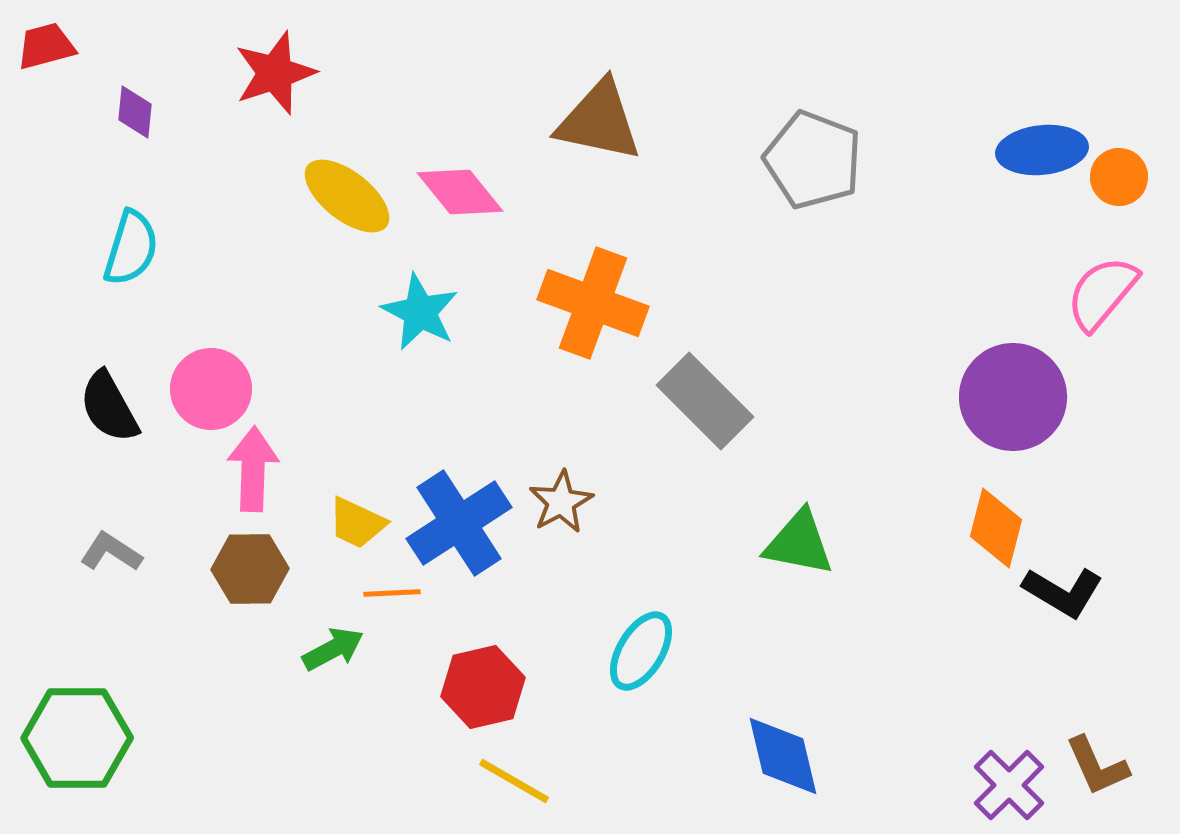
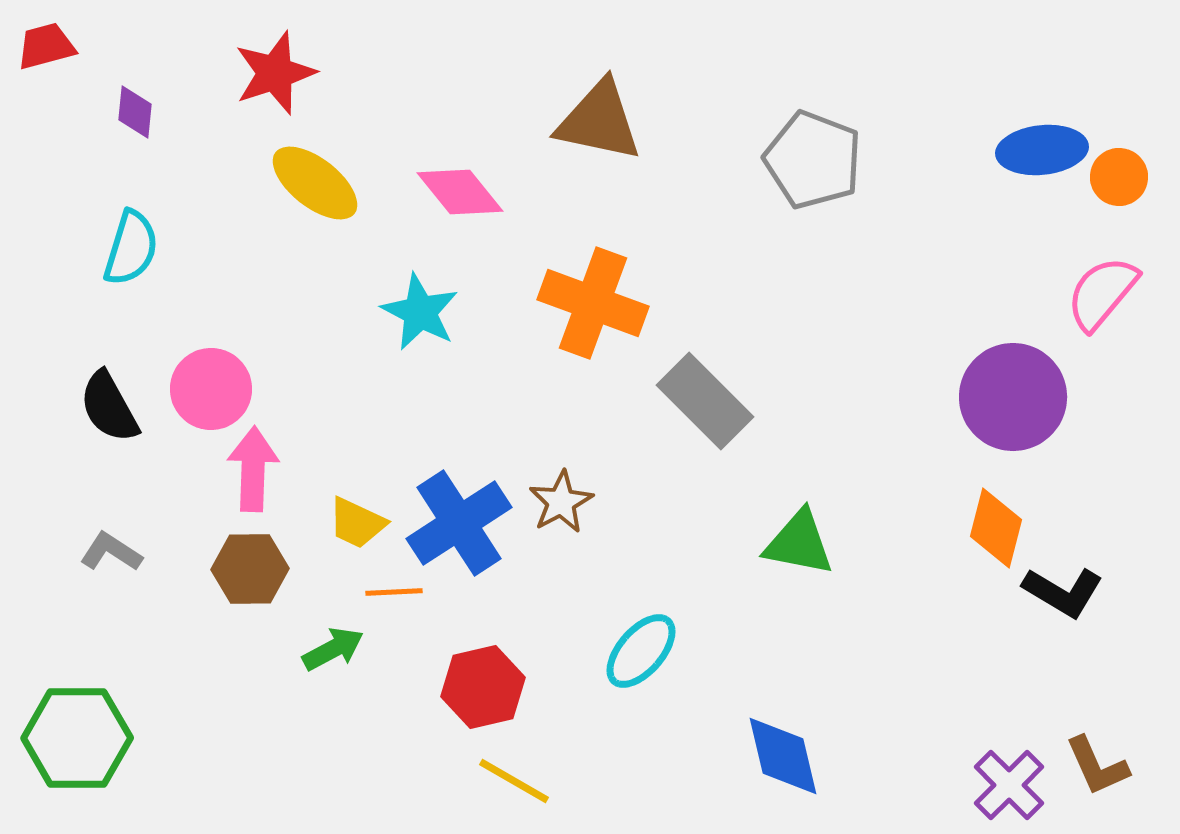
yellow ellipse: moved 32 px left, 13 px up
orange line: moved 2 px right, 1 px up
cyan ellipse: rotated 10 degrees clockwise
